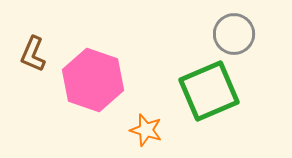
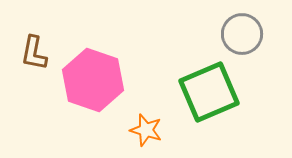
gray circle: moved 8 px right
brown L-shape: moved 1 px right, 1 px up; rotated 12 degrees counterclockwise
green square: moved 1 px down
